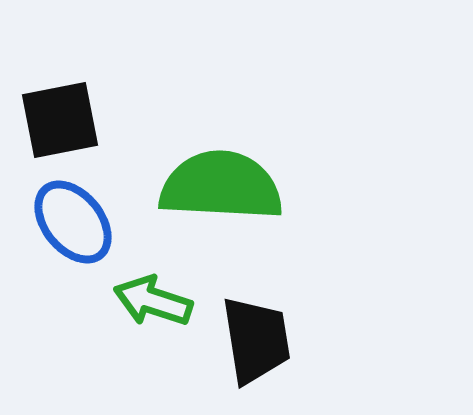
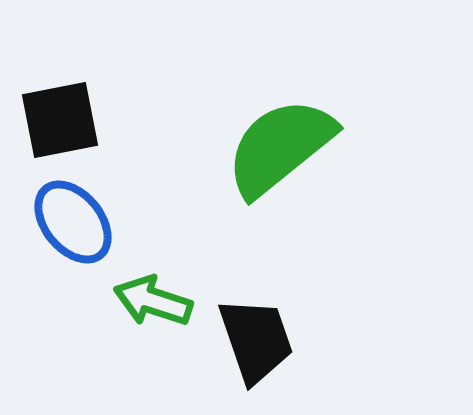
green semicircle: moved 59 px right, 39 px up; rotated 42 degrees counterclockwise
black trapezoid: rotated 10 degrees counterclockwise
